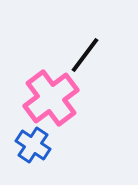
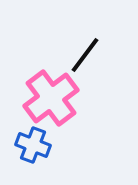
blue cross: rotated 12 degrees counterclockwise
